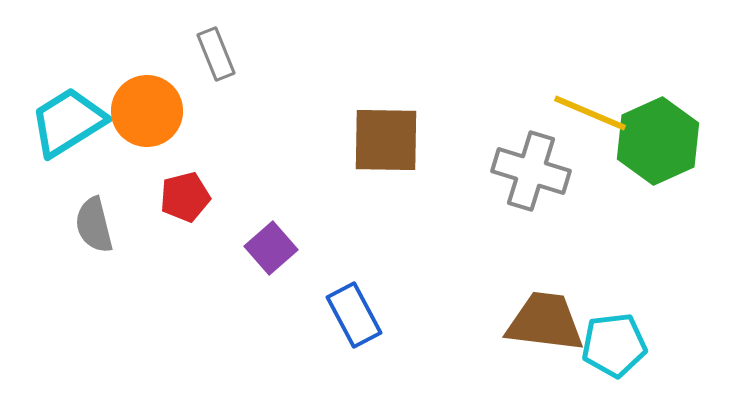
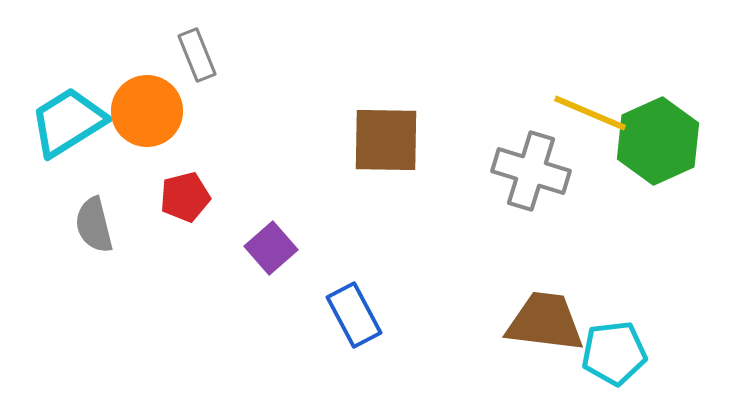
gray rectangle: moved 19 px left, 1 px down
cyan pentagon: moved 8 px down
